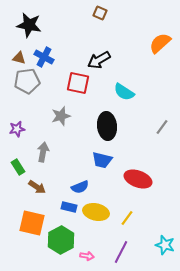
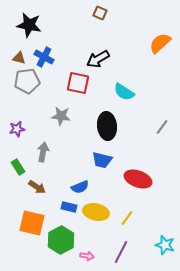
black arrow: moved 1 px left, 1 px up
gray star: rotated 24 degrees clockwise
